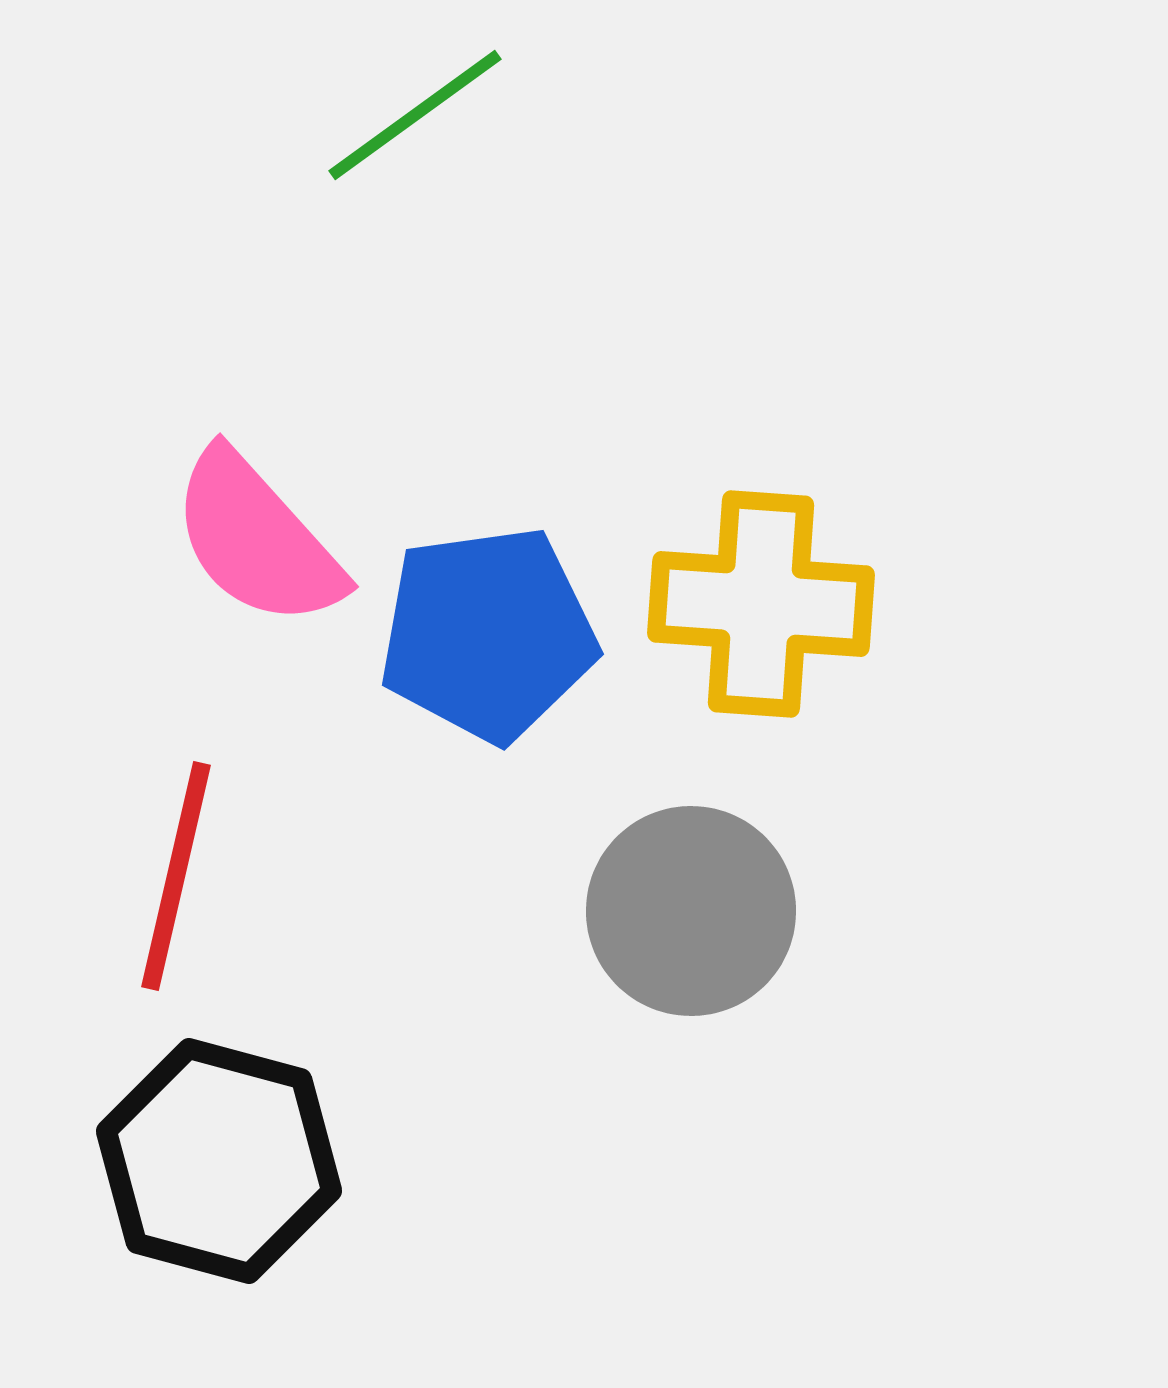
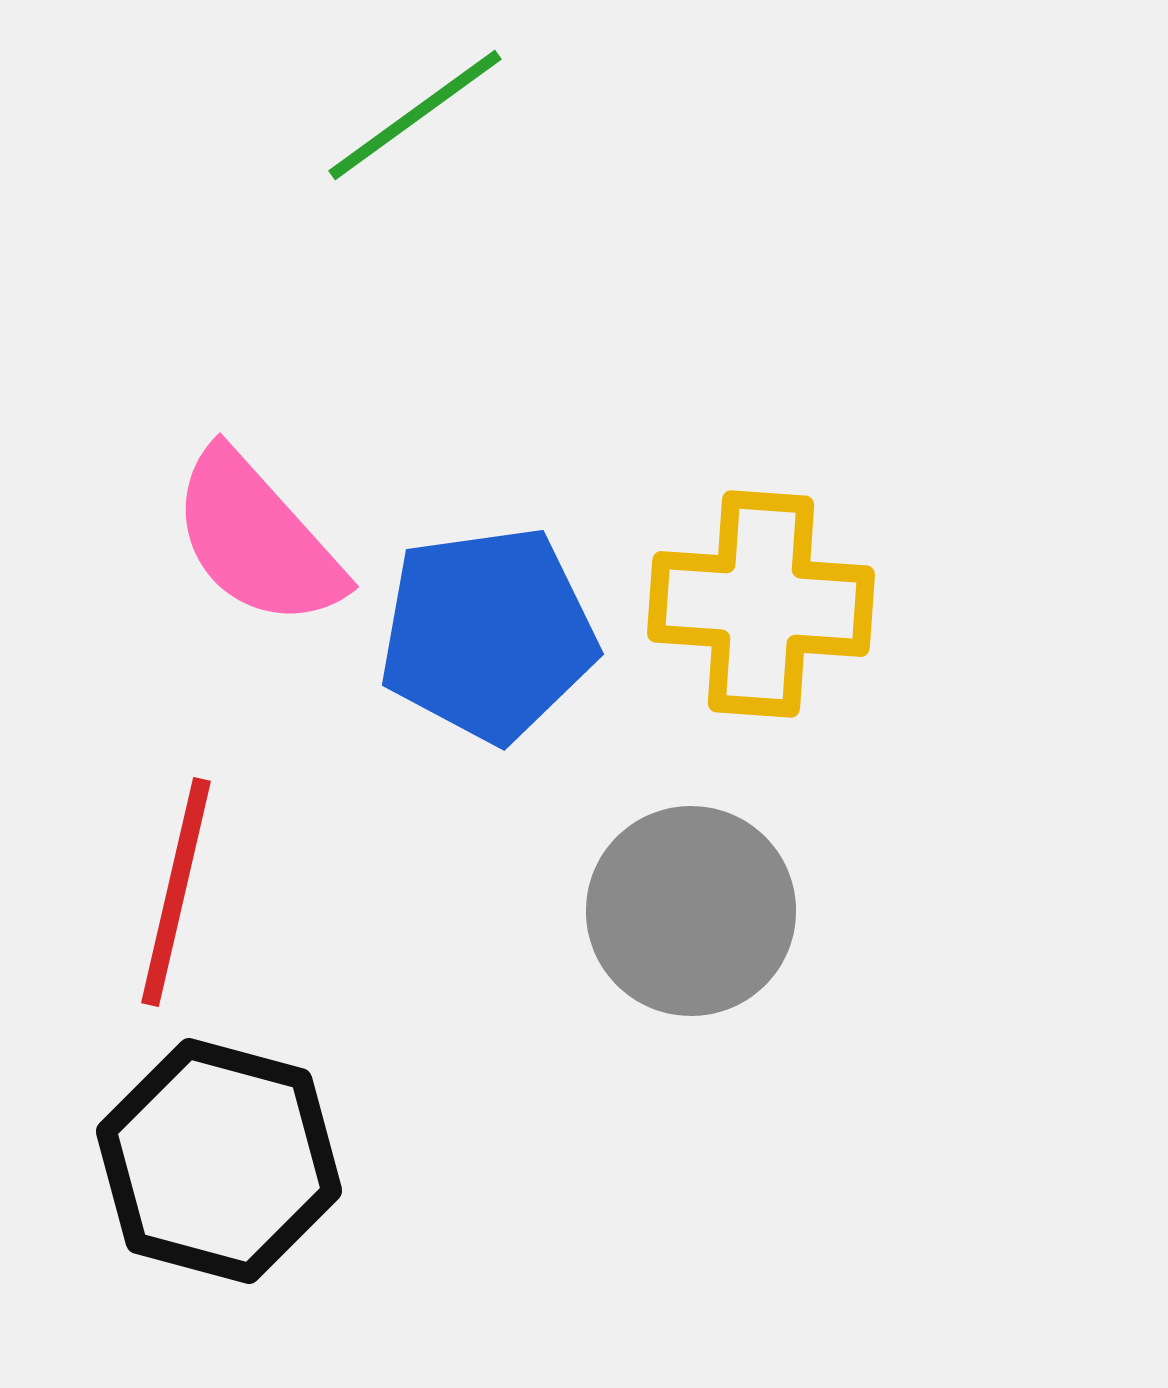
red line: moved 16 px down
